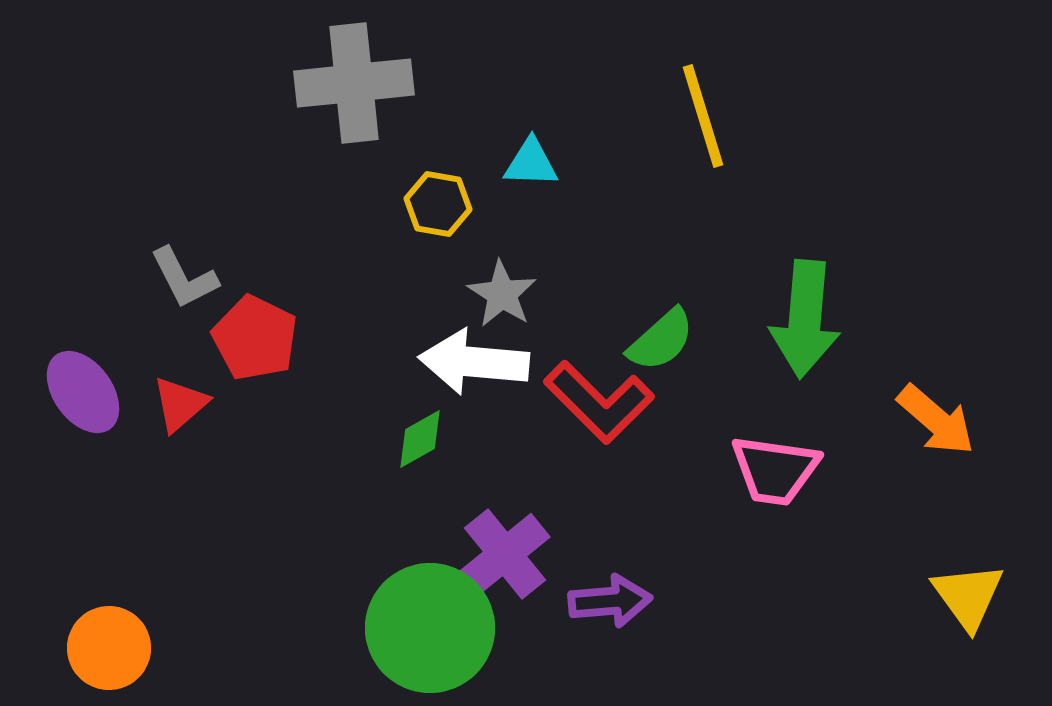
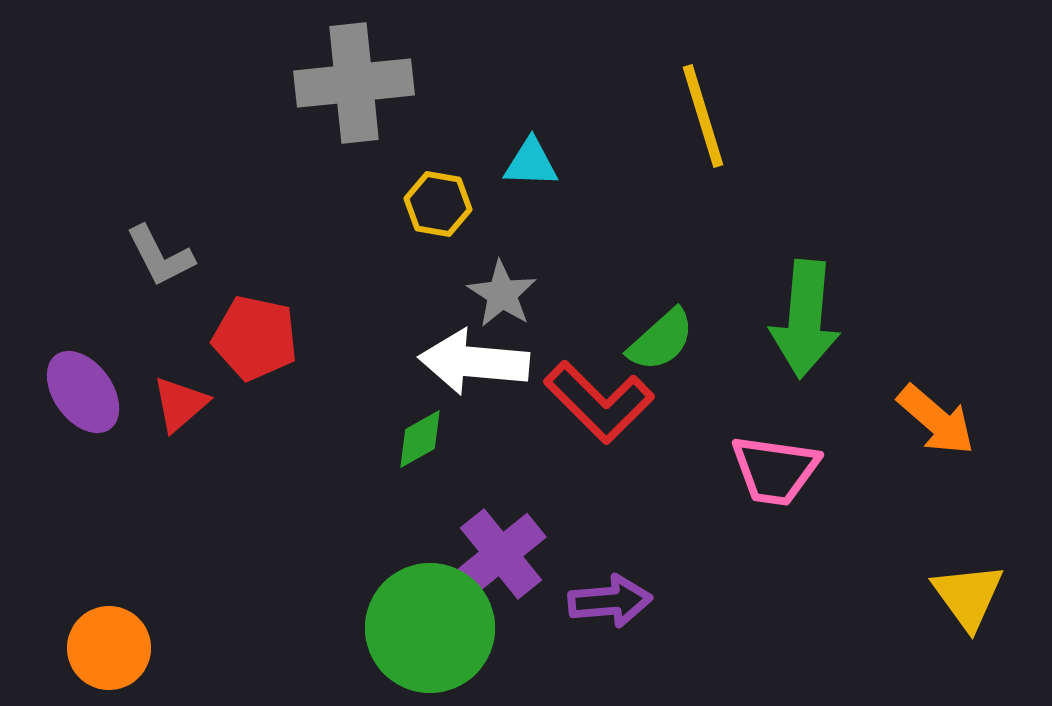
gray L-shape: moved 24 px left, 22 px up
red pentagon: rotated 14 degrees counterclockwise
purple cross: moved 4 px left
